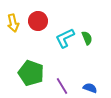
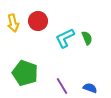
green pentagon: moved 6 px left
